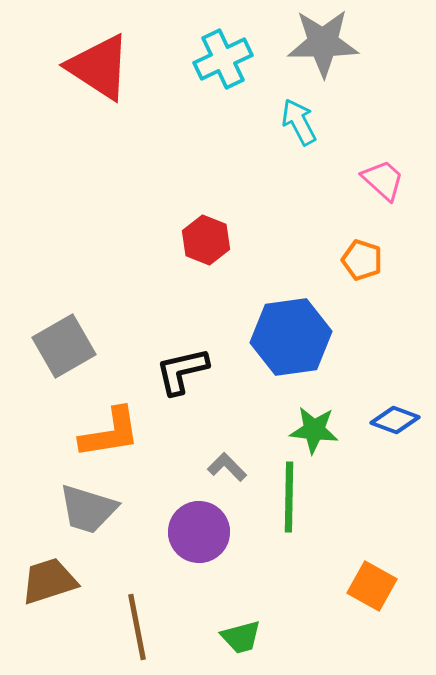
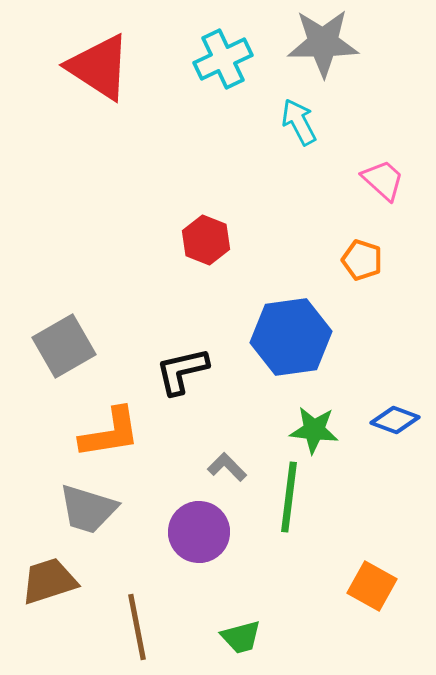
green line: rotated 6 degrees clockwise
